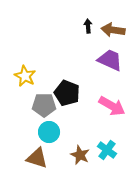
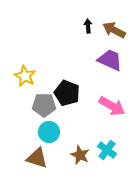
brown arrow: moved 1 px right; rotated 20 degrees clockwise
